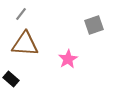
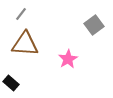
gray square: rotated 18 degrees counterclockwise
black rectangle: moved 4 px down
